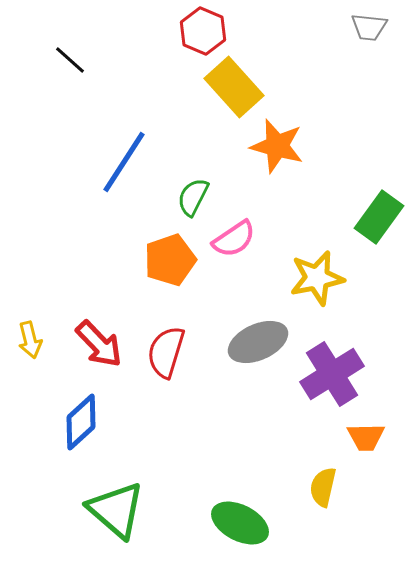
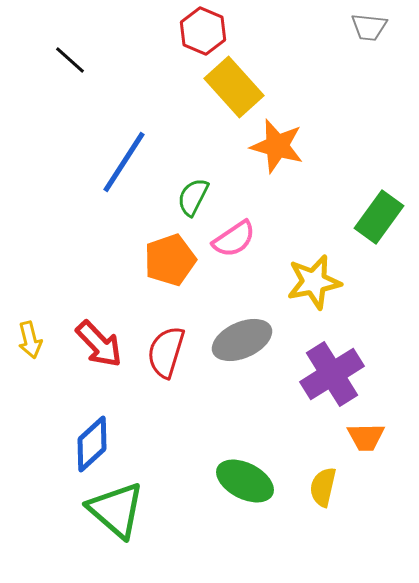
yellow star: moved 3 px left, 4 px down
gray ellipse: moved 16 px left, 2 px up
blue diamond: moved 11 px right, 22 px down
green ellipse: moved 5 px right, 42 px up
